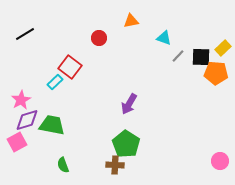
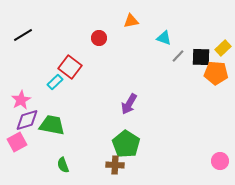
black line: moved 2 px left, 1 px down
